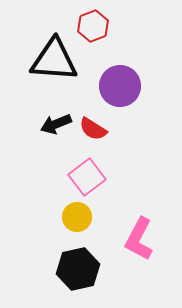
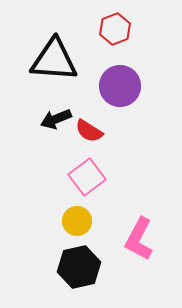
red hexagon: moved 22 px right, 3 px down
black arrow: moved 5 px up
red semicircle: moved 4 px left, 2 px down
yellow circle: moved 4 px down
black hexagon: moved 1 px right, 2 px up
